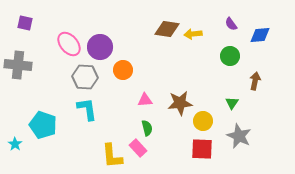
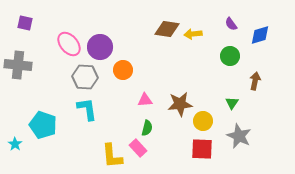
blue diamond: rotated 10 degrees counterclockwise
brown star: moved 1 px down
green semicircle: rotated 28 degrees clockwise
